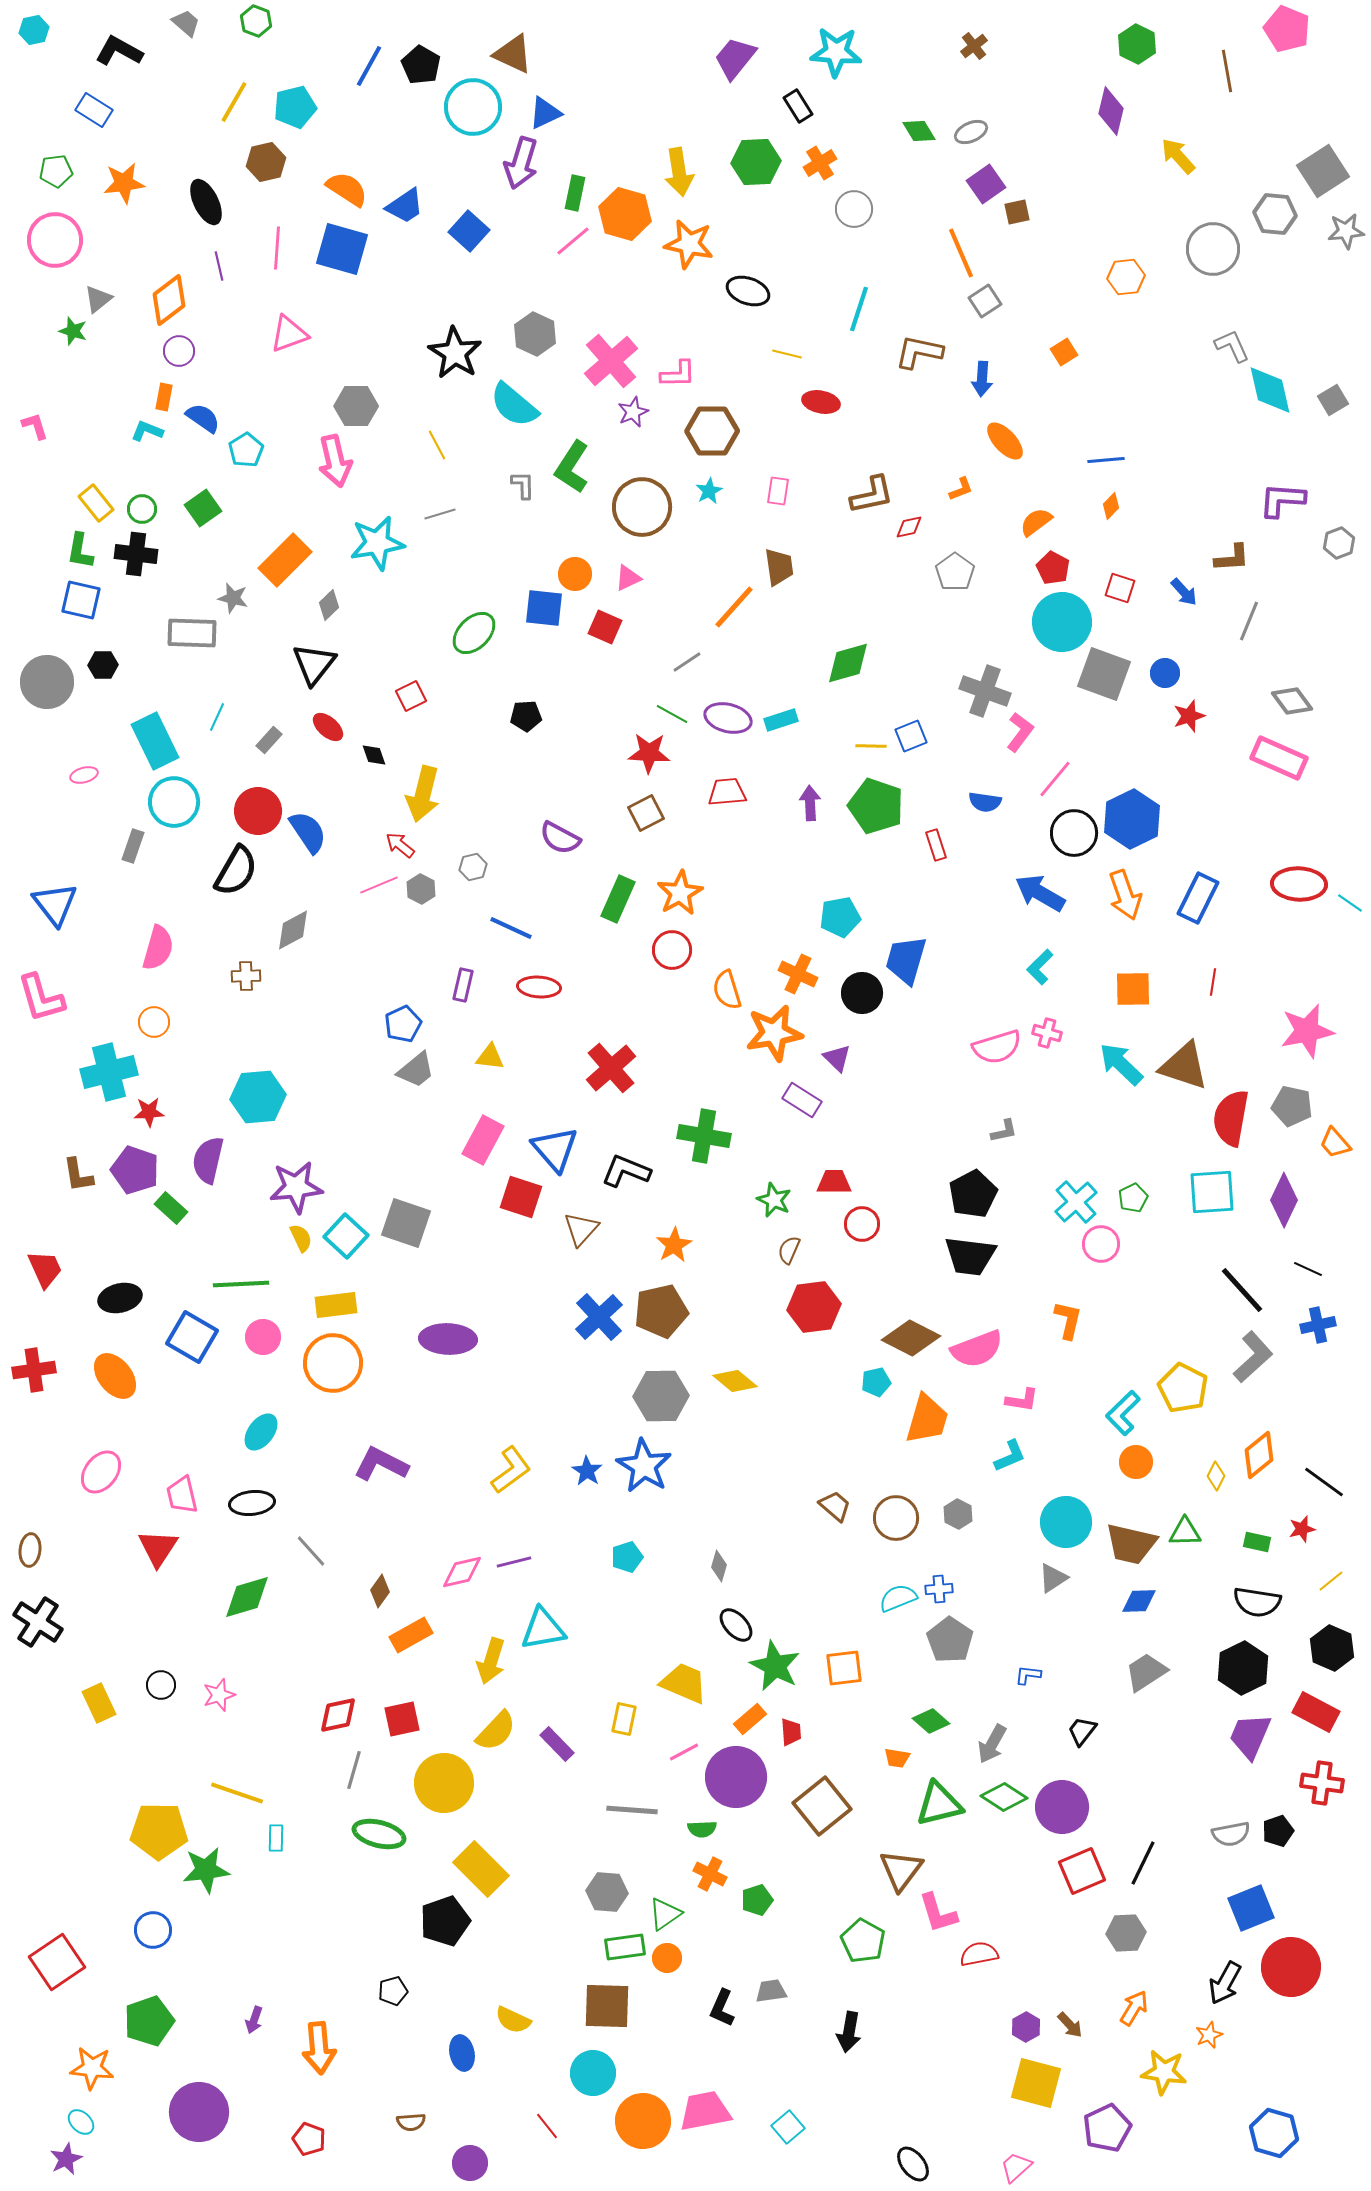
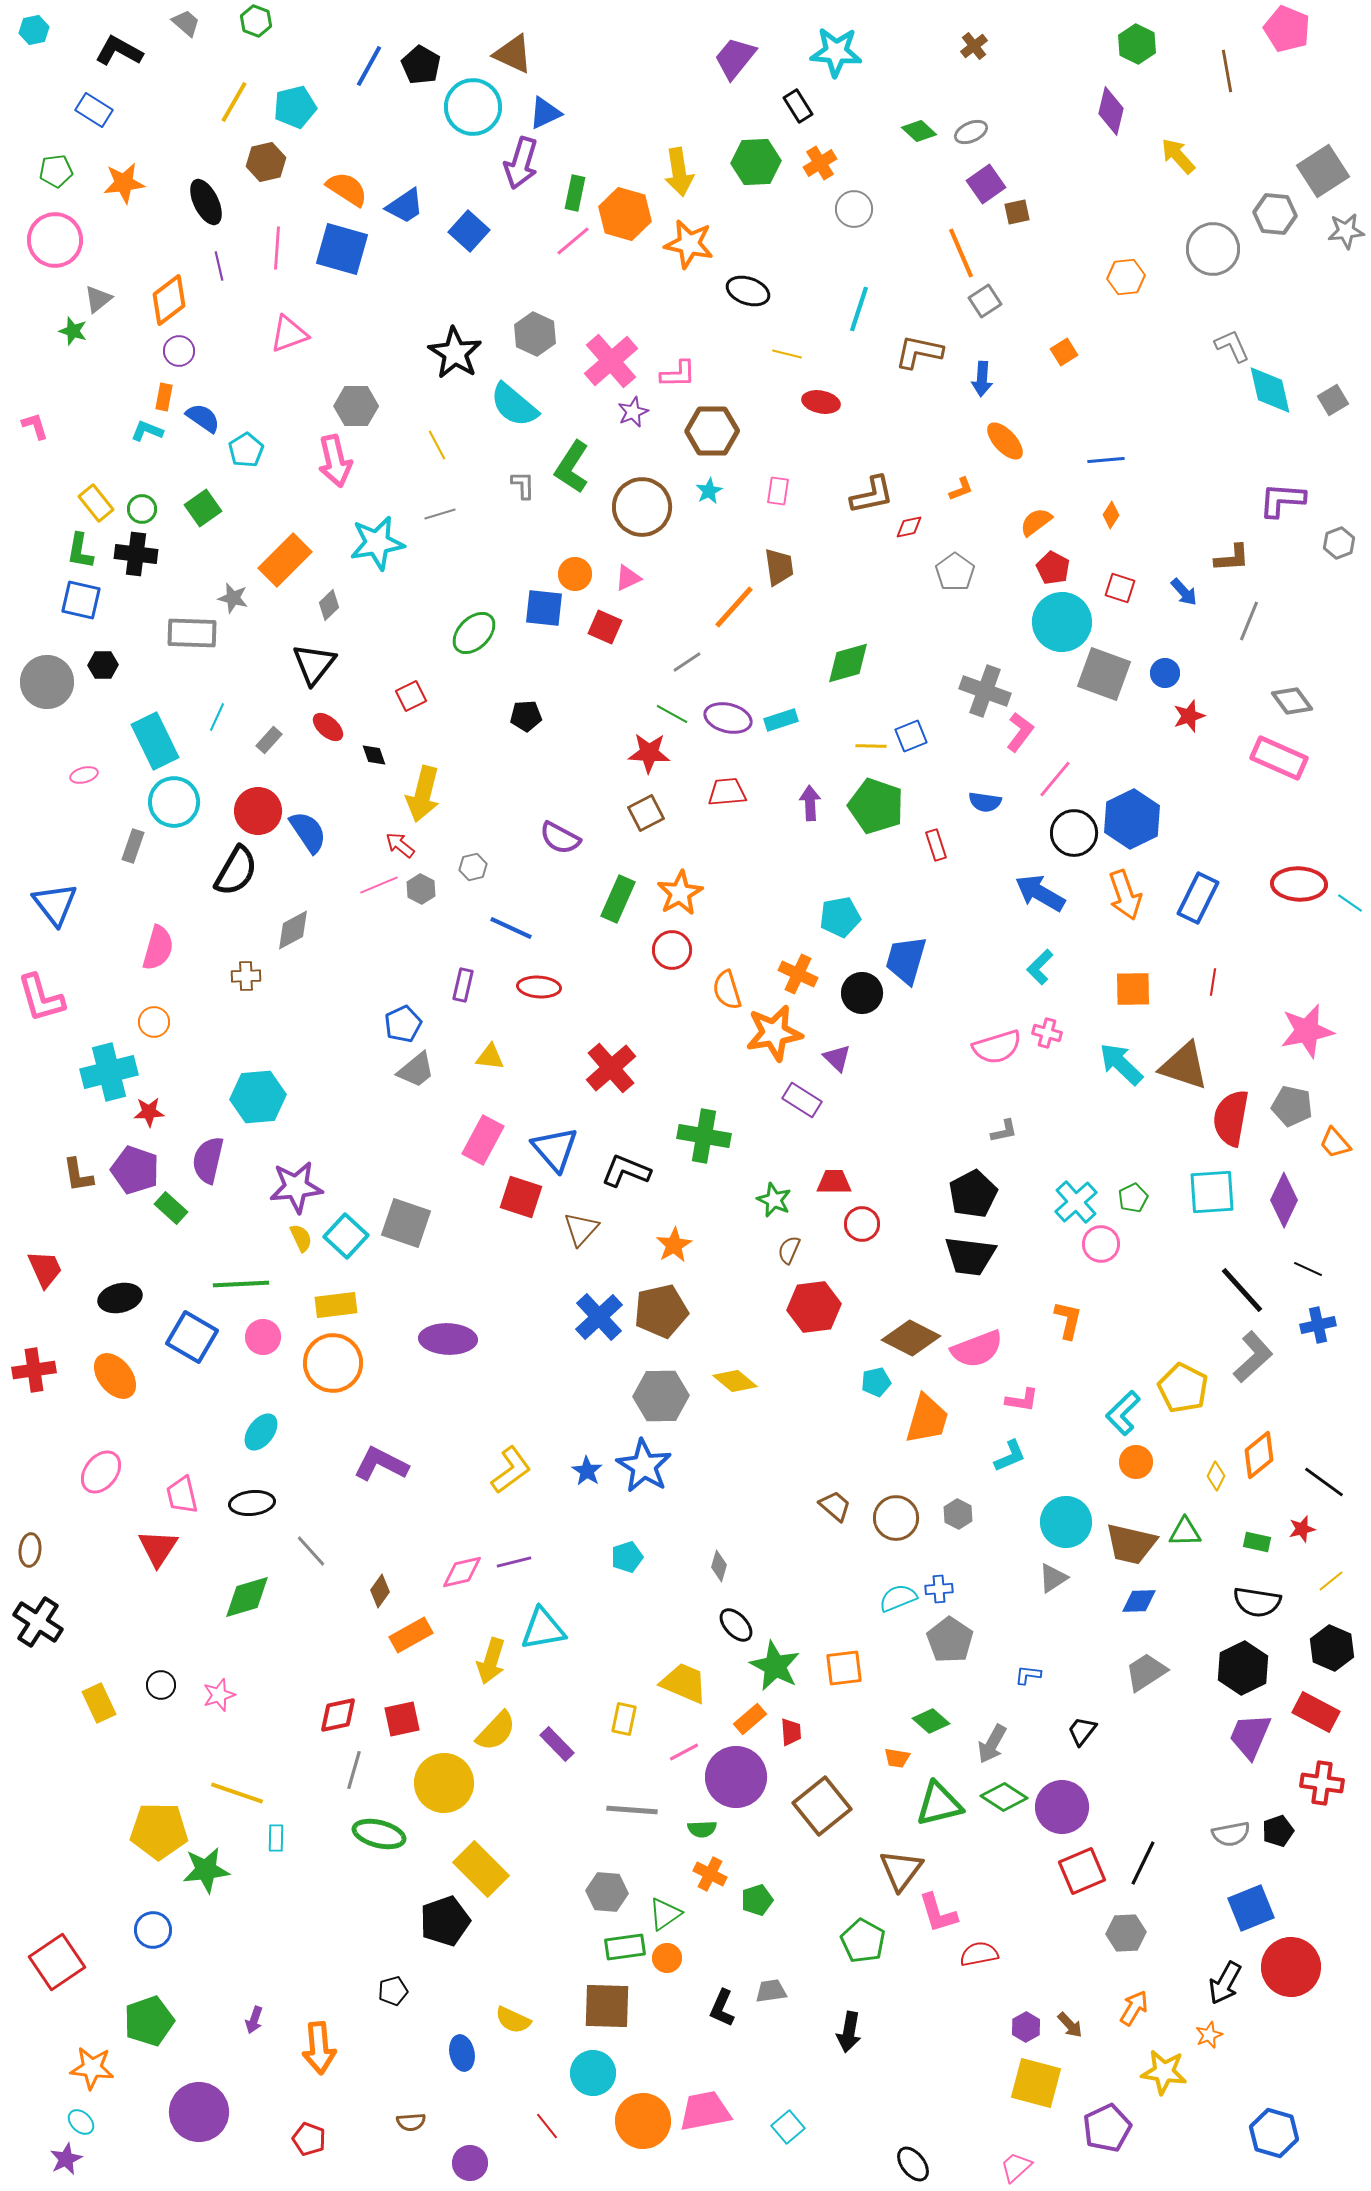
green diamond at (919, 131): rotated 16 degrees counterclockwise
orange diamond at (1111, 506): moved 9 px down; rotated 12 degrees counterclockwise
